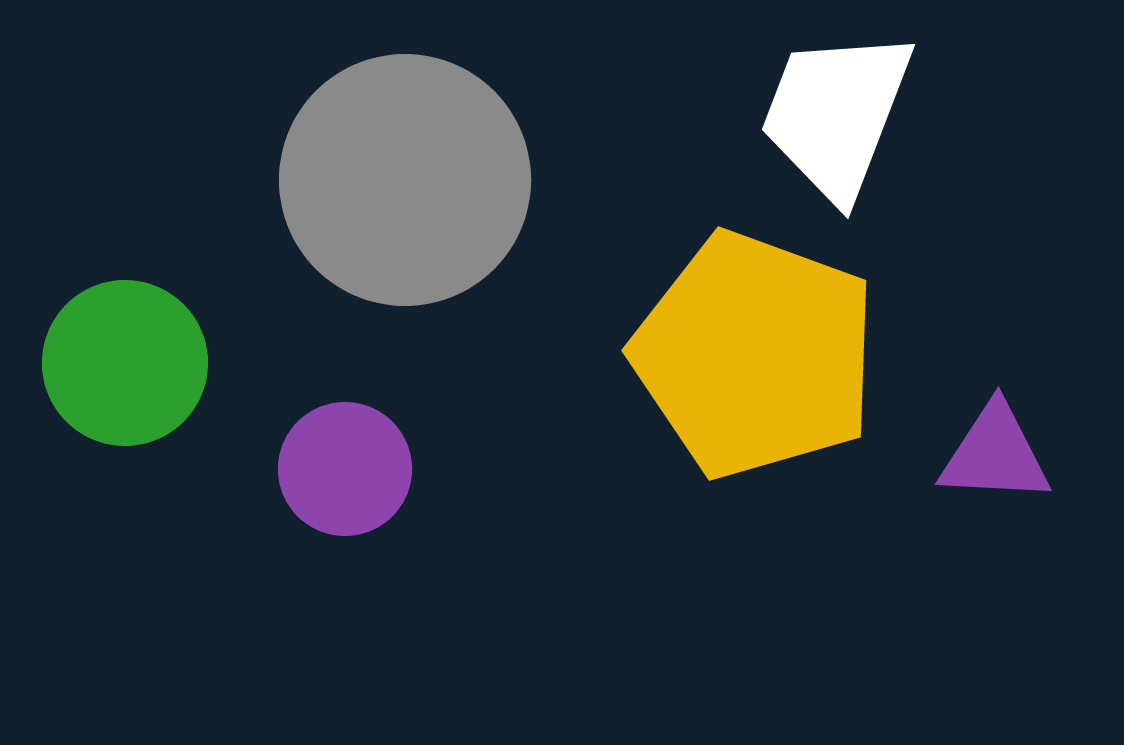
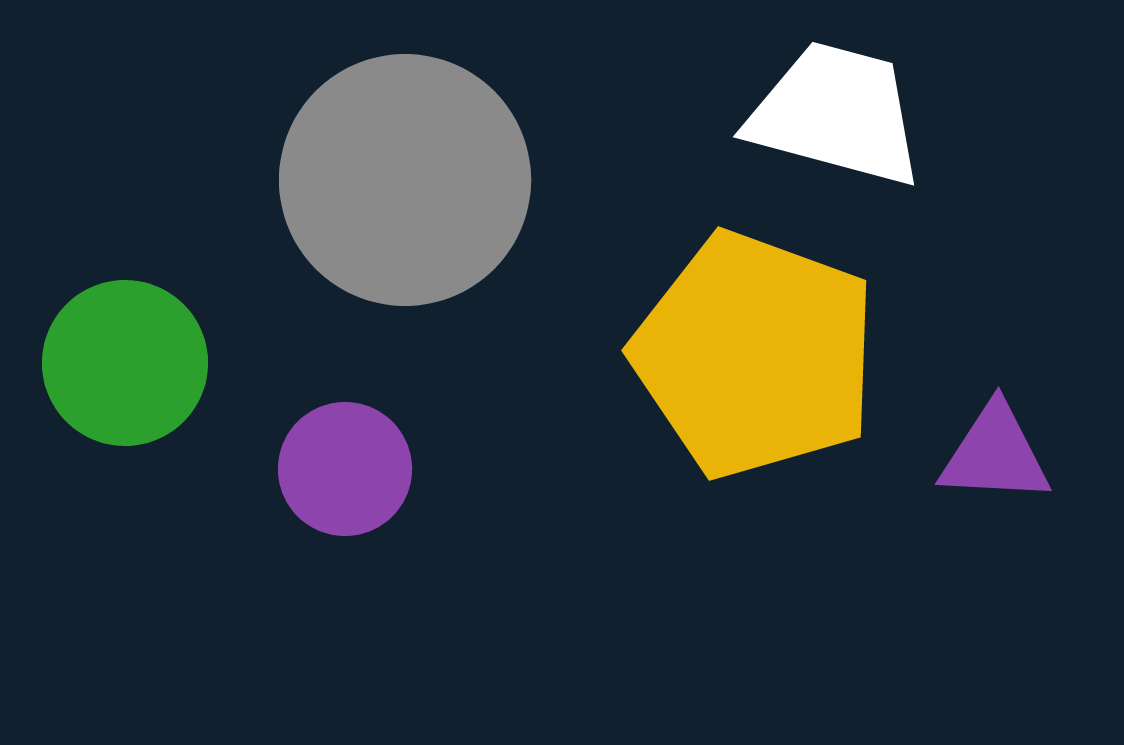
white trapezoid: rotated 84 degrees clockwise
